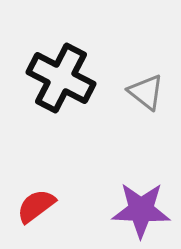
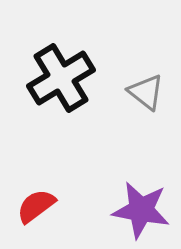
black cross: rotated 32 degrees clockwise
purple star: rotated 8 degrees clockwise
